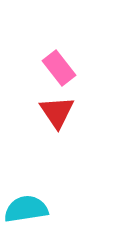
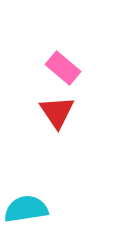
pink rectangle: moved 4 px right; rotated 12 degrees counterclockwise
